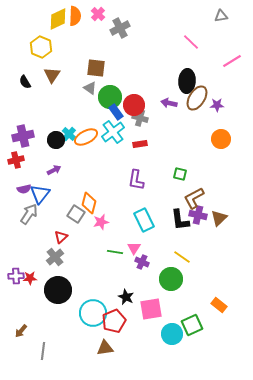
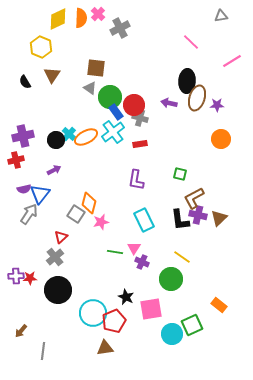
orange semicircle at (75, 16): moved 6 px right, 2 px down
brown ellipse at (197, 98): rotated 15 degrees counterclockwise
